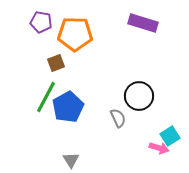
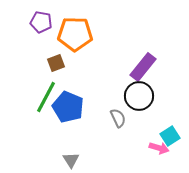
purple rectangle: moved 44 px down; rotated 68 degrees counterclockwise
blue pentagon: rotated 20 degrees counterclockwise
